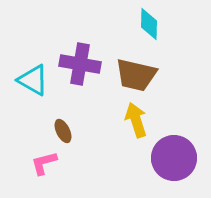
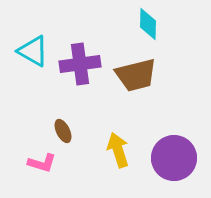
cyan diamond: moved 1 px left
purple cross: rotated 18 degrees counterclockwise
brown trapezoid: rotated 27 degrees counterclockwise
cyan triangle: moved 29 px up
yellow arrow: moved 18 px left, 30 px down
pink L-shape: moved 2 px left; rotated 148 degrees counterclockwise
